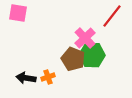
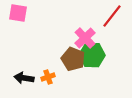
black arrow: moved 2 px left
